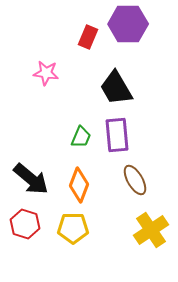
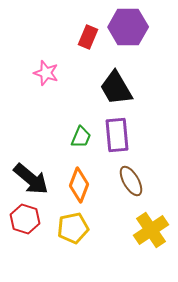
purple hexagon: moved 3 px down
pink star: rotated 10 degrees clockwise
brown ellipse: moved 4 px left, 1 px down
red hexagon: moved 5 px up
yellow pentagon: rotated 12 degrees counterclockwise
